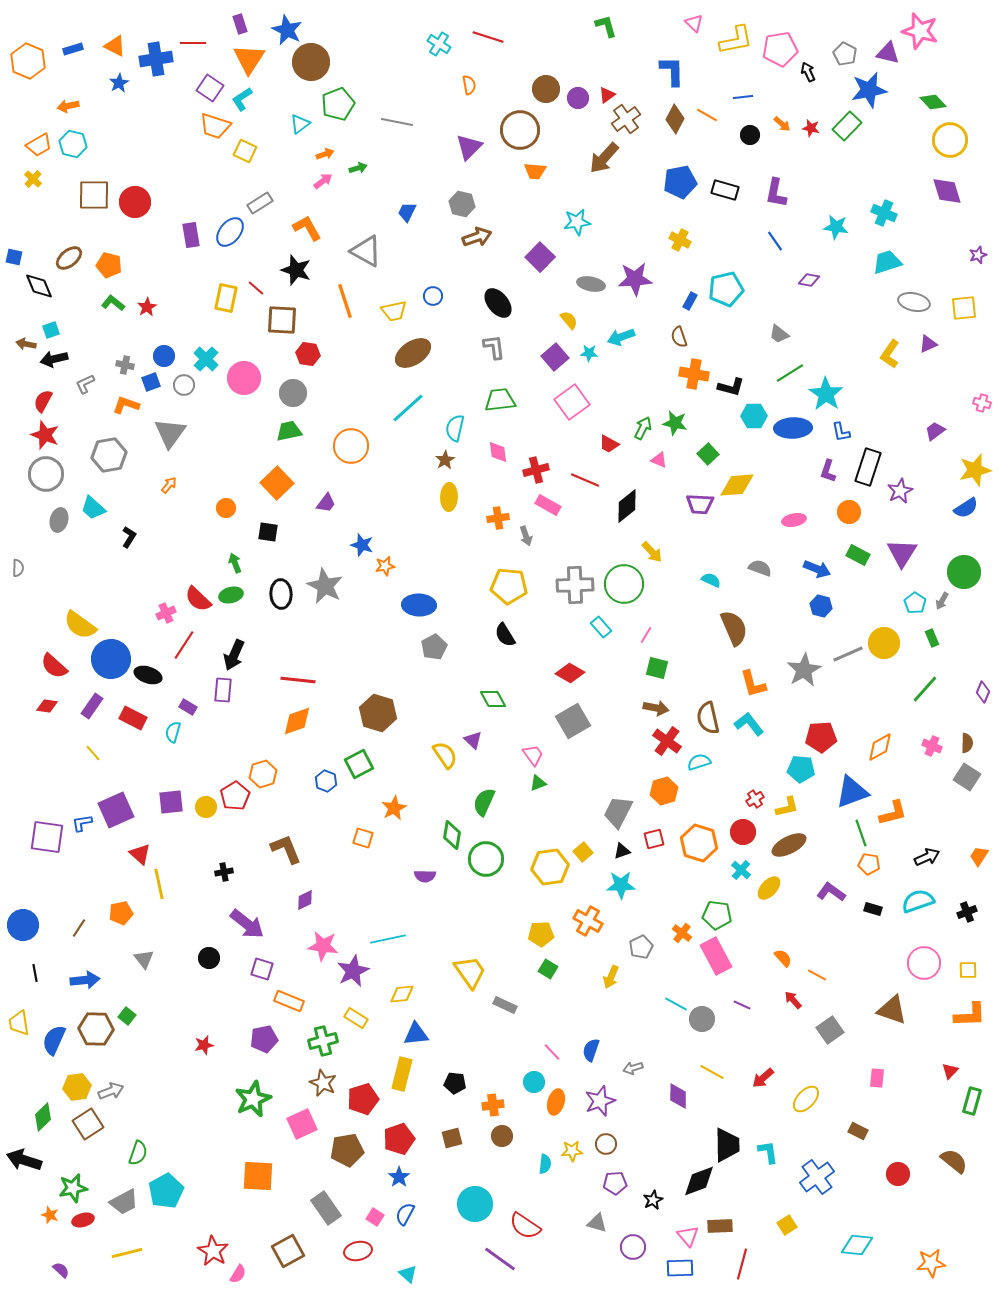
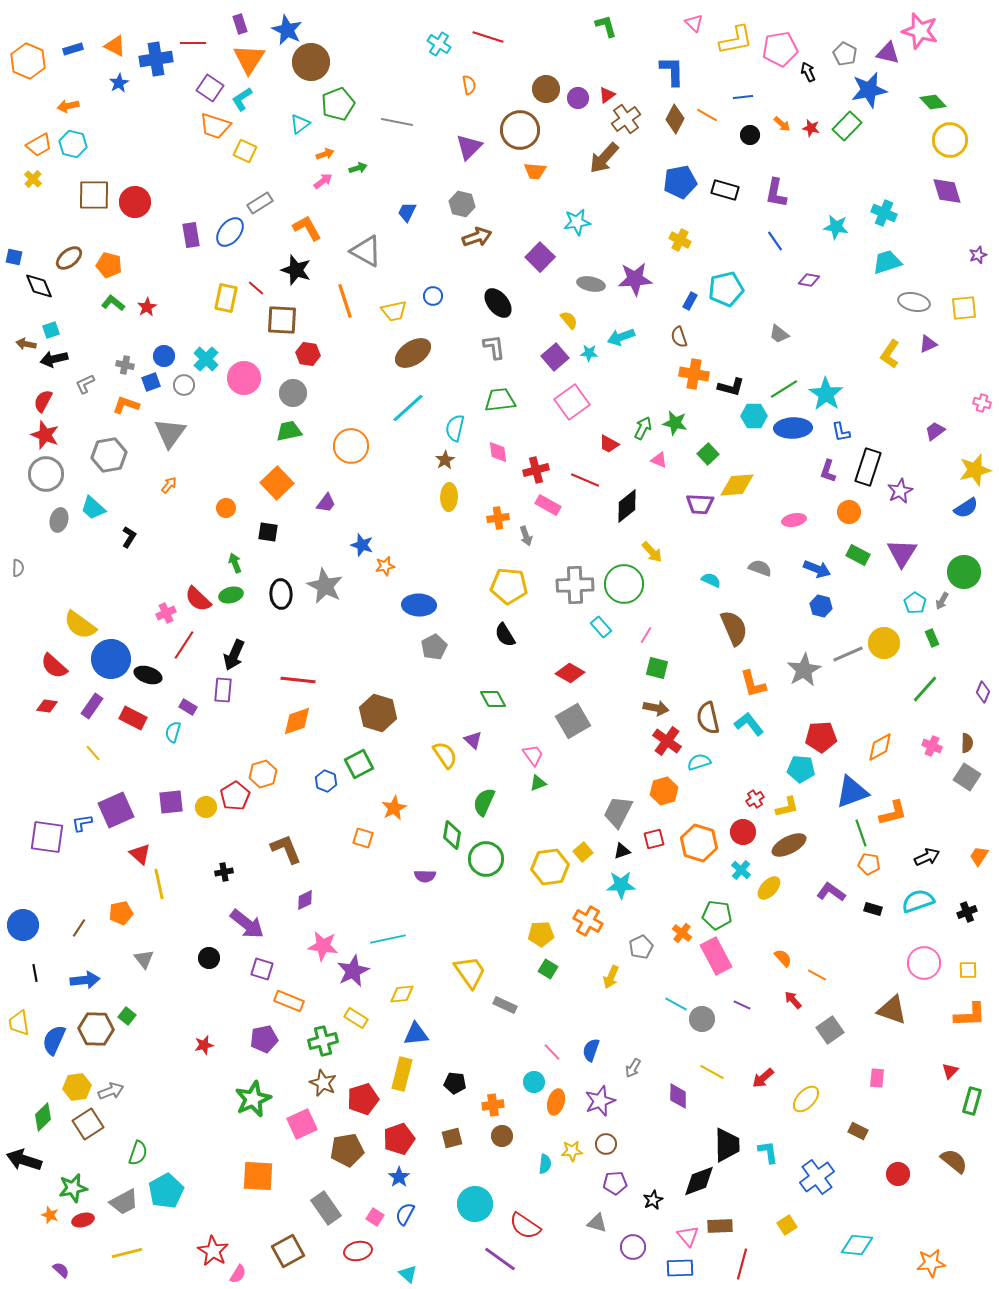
green line at (790, 373): moved 6 px left, 16 px down
gray arrow at (633, 1068): rotated 42 degrees counterclockwise
